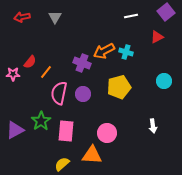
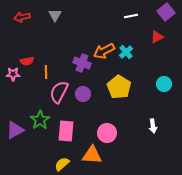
gray triangle: moved 2 px up
cyan cross: rotated 32 degrees clockwise
red semicircle: moved 3 px left, 1 px up; rotated 40 degrees clockwise
orange line: rotated 40 degrees counterclockwise
cyan circle: moved 3 px down
yellow pentagon: rotated 25 degrees counterclockwise
pink semicircle: moved 1 px up; rotated 15 degrees clockwise
green star: moved 1 px left, 1 px up
